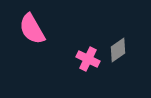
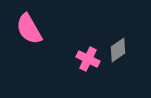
pink semicircle: moved 3 px left
